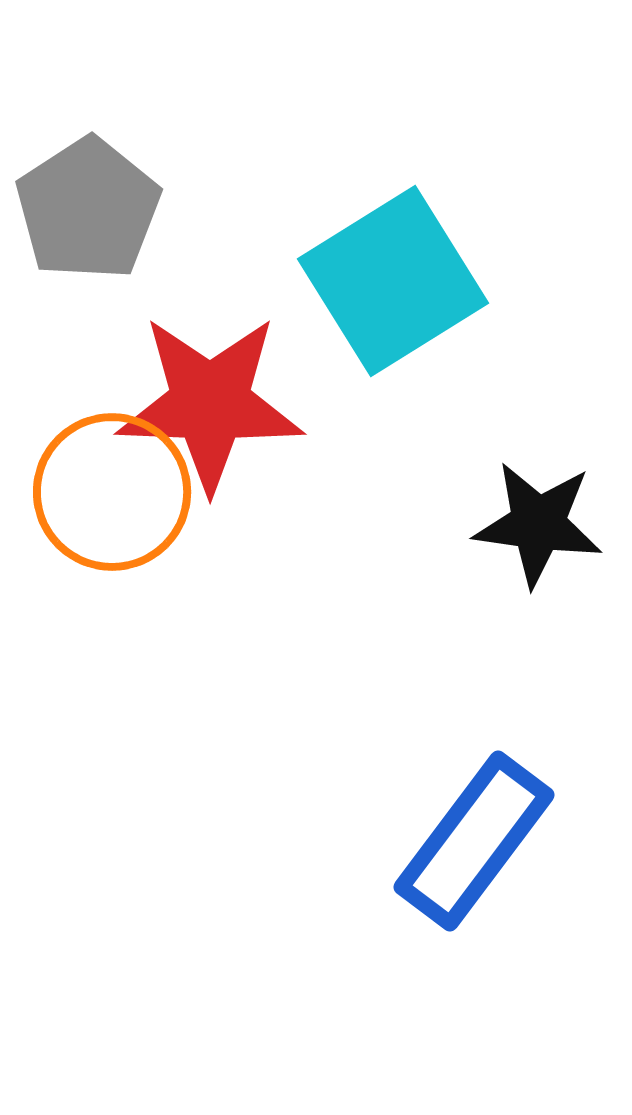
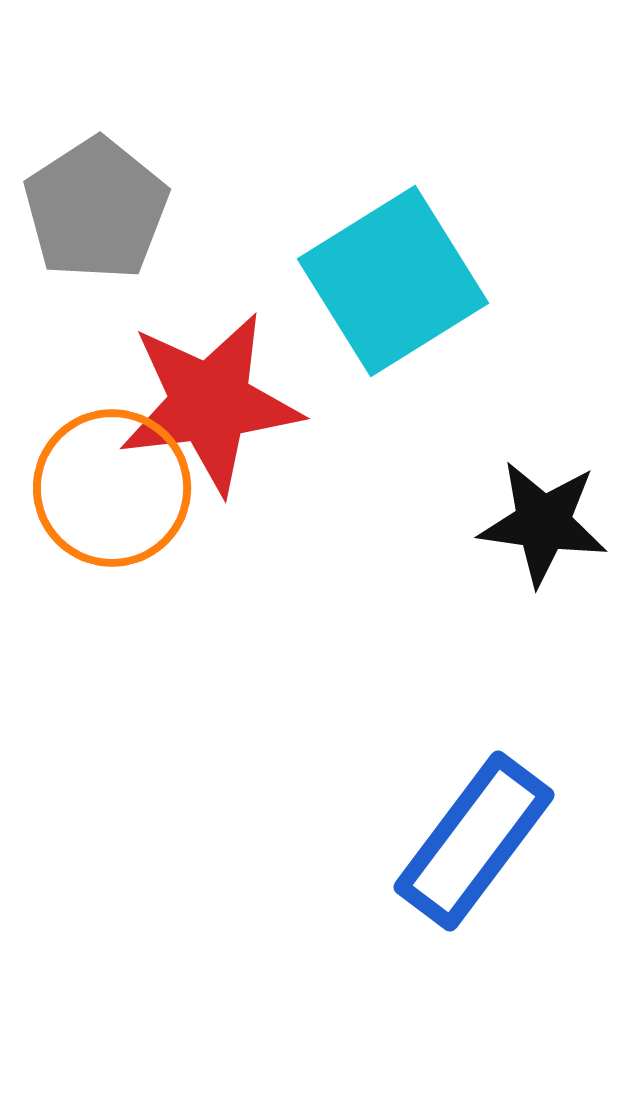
gray pentagon: moved 8 px right
red star: rotated 9 degrees counterclockwise
orange circle: moved 4 px up
black star: moved 5 px right, 1 px up
